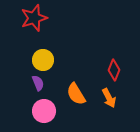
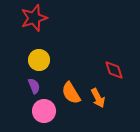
yellow circle: moved 4 px left
red diamond: rotated 40 degrees counterclockwise
purple semicircle: moved 4 px left, 3 px down
orange semicircle: moved 5 px left, 1 px up
orange arrow: moved 11 px left
